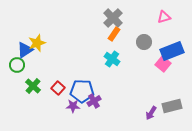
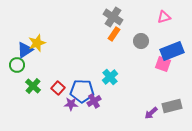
gray cross: moved 1 px up; rotated 12 degrees counterclockwise
gray circle: moved 3 px left, 1 px up
cyan cross: moved 2 px left, 18 px down; rotated 14 degrees clockwise
pink square: rotated 21 degrees counterclockwise
purple star: moved 2 px left, 2 px up
purple arrow: rotated 16 degrees clockwise
